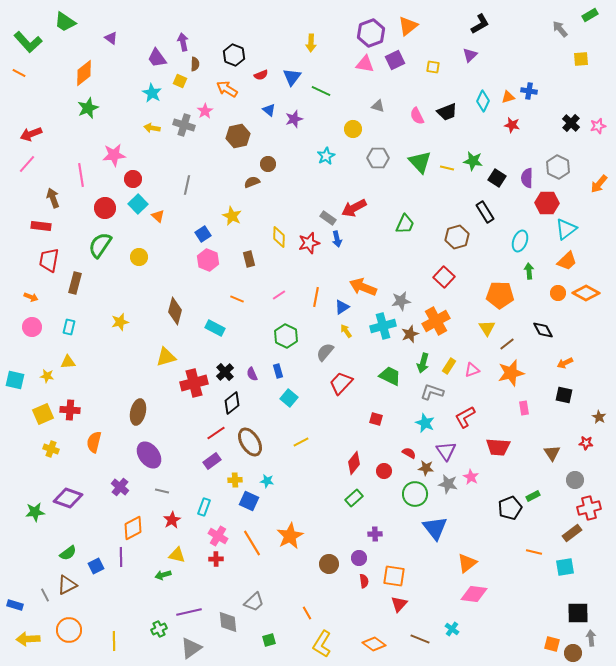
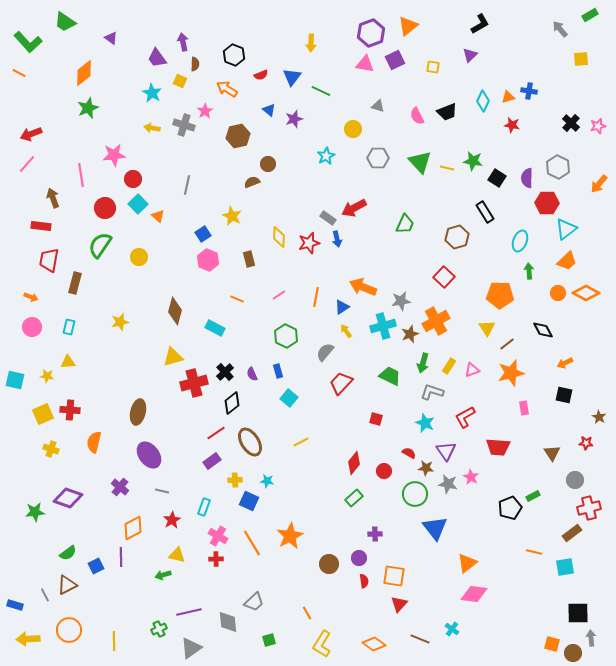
yellow triangle at (166, 357): moved 7 px right
